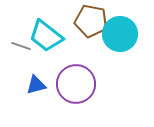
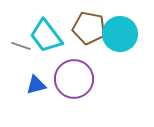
brown pentagon: moved 2 px left, 7 px down
cyan trapezoid: rotated 15 degrees clockwise
purple circle: moved 2 px left, 5 px up
